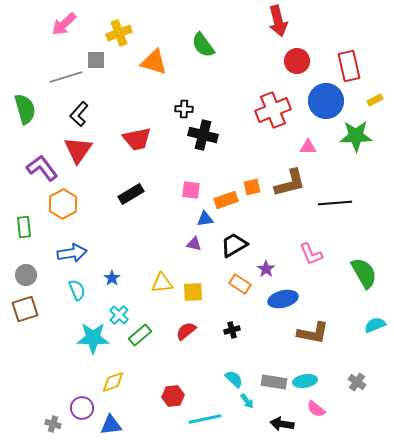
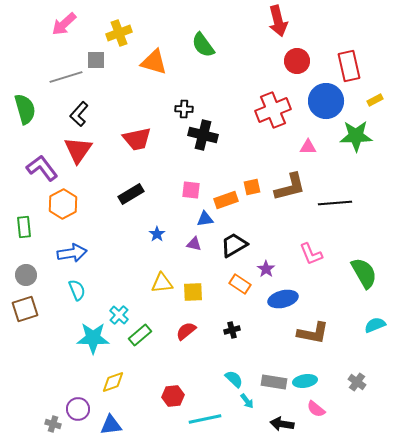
brown L-shape at (290, 183): moved 4 px down
blue star at (112, 278): moved 45 px right, 44 px up
purple circle at (82, 408): moved 4 px left, 1 px down
